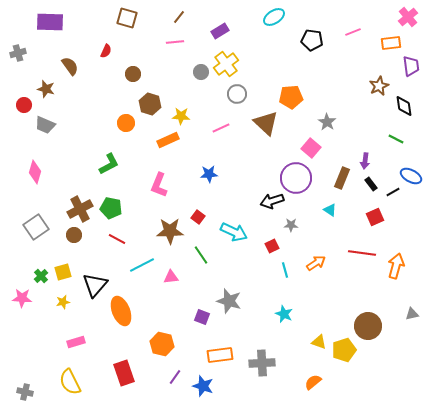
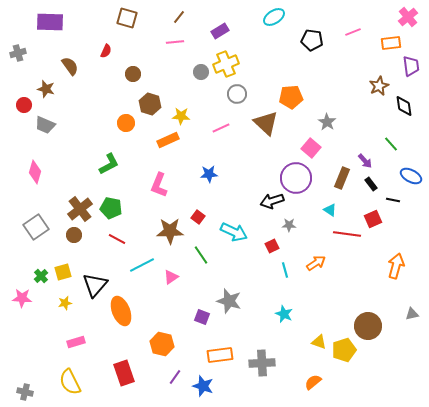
yellow cross at (226, 64): rotated 15 degrees clockwise
green line at (396, 139): moved 5 px left, 5 px down; rotated 21 degrees clockwise
purple arrow at (365, 161): rotated 49 degrees counterclockwise
black line at (393, 192): moved 8 px down; rotated 40 degrees clockwise
brown cross at (80, 209): rotated 10 degrees counterclockwise
red square at (375, 217): moved 2 px left, 2 px down
gray star at (291, 225): moved 2 px left
red line at (362, 253): moved 15 px left, 19 px up
pink triangle at (171, 277): rotated 28 degrees counterclockwise
yellow star at (63, 302): moved 2 px right, 1 px down
